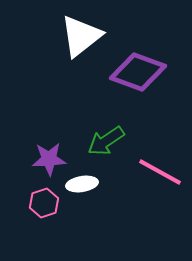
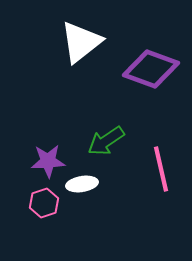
white triangle: moved 6 px down
purple diamond: moved 13 px right, 3 px up
purple star: moved 1 px left, 2 px down
pink line: moved 1 px right, 3 px up; rotated 48 degrees clockwise
